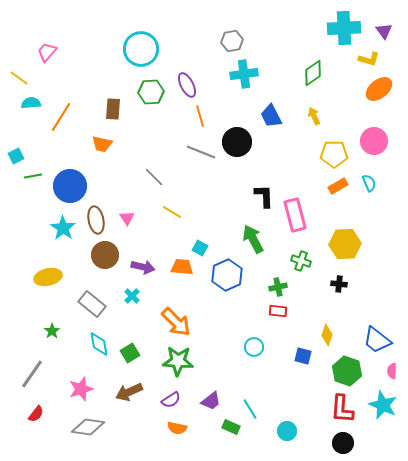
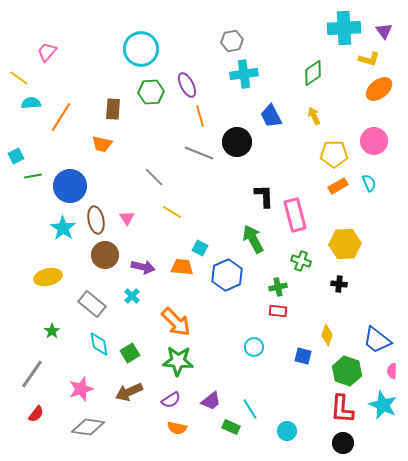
gray line at (201, 152): moved 2 px left, 1 px down
